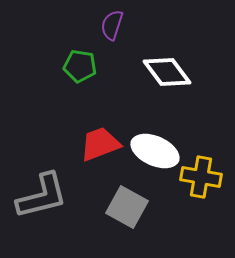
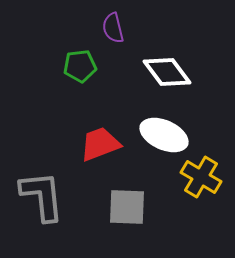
purple semicircle: moved 1 px right, 3 px down; rotated 32 degrees counterclockwise
green pentagon: rotated 16 degrees counterclockwise
white ellipse: moved 9 px right, 16 px up
yellow cross: rotated 21 degrees clockwise
gray L-shape: rotated 82 degrees counterclockwise
gray square: rotated 27 degrees counterclockwise
